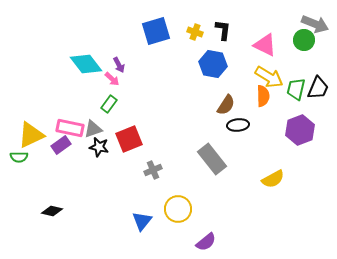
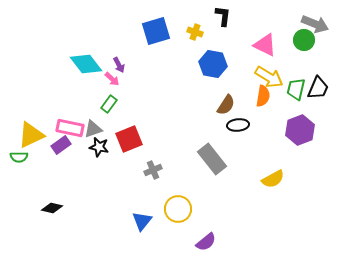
black L-shape: moved 14 px up
orange semicircle: rotated 10 degrees clockwise
black diamond: moved 3 px up
